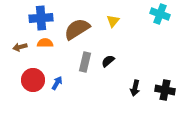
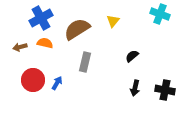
blue cross: rotated 25 degrees counterclockwise
orange semicircle: rotated 14 degrees clockwise
black semicircle: moved 24 px right, 5 px up
